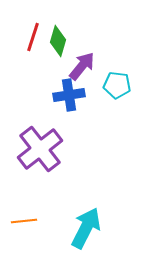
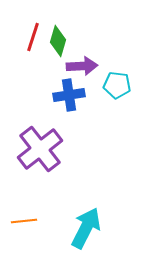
purple arrow: rotated 48 degrees clockwise
